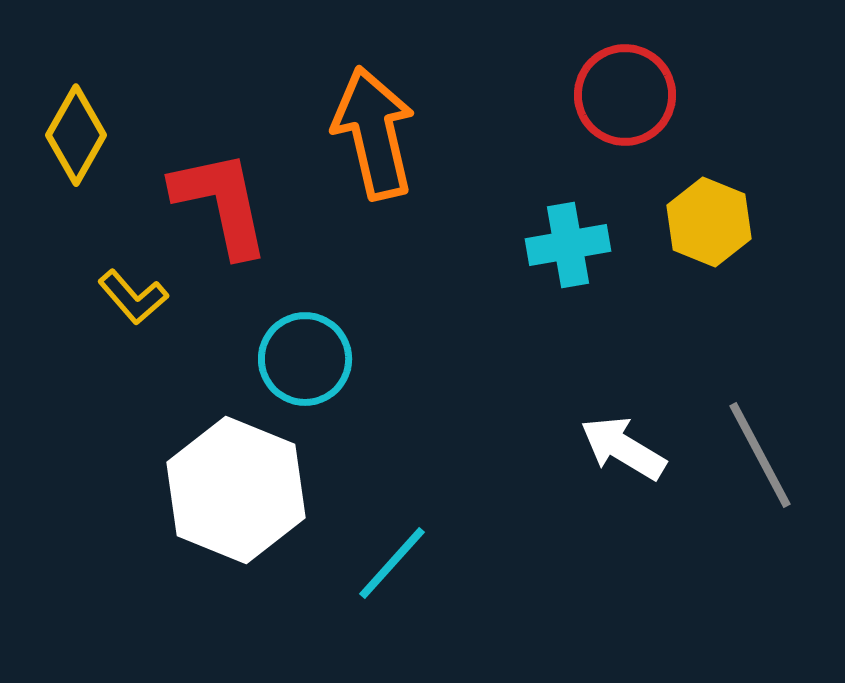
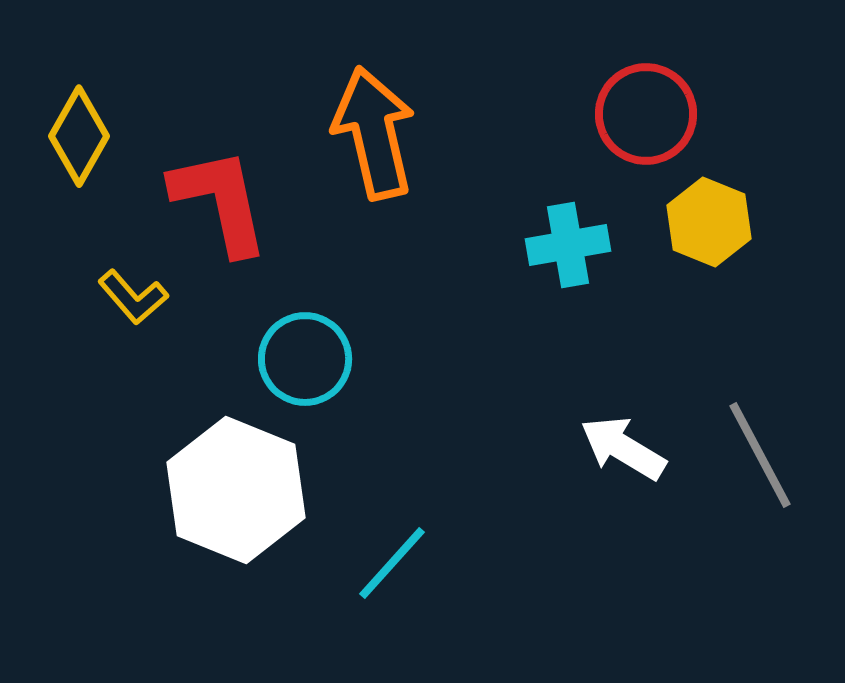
red circle: moved 21 px right, 19 px down
yellow diamond: moved 3 px right, 1 px down
red L-shape: moved 1 px left, 2 px up
